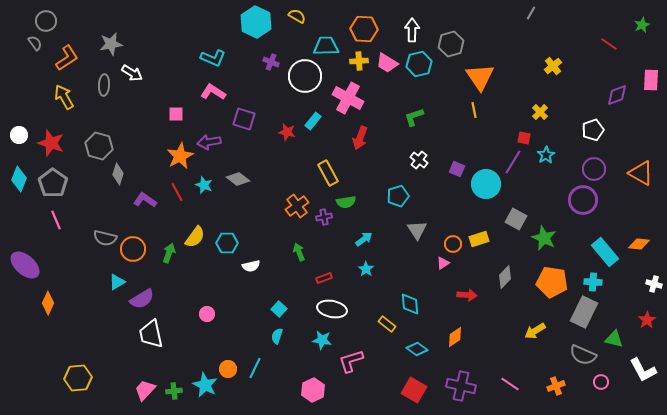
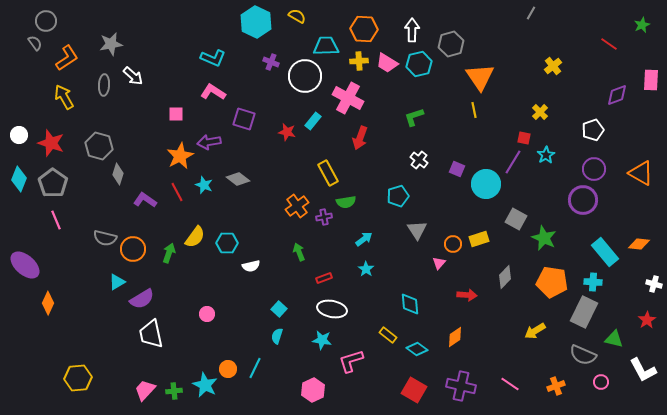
white arrow at (132, 73): moved 1 px right, 3 px down; rotated 10 degrees clockwise
pink triangle at (443, 263): moved 4 px left; rotated 16 degrees counterclockwise
yellow rectangle at (387, 324): moved 1 px right, 11 px down
